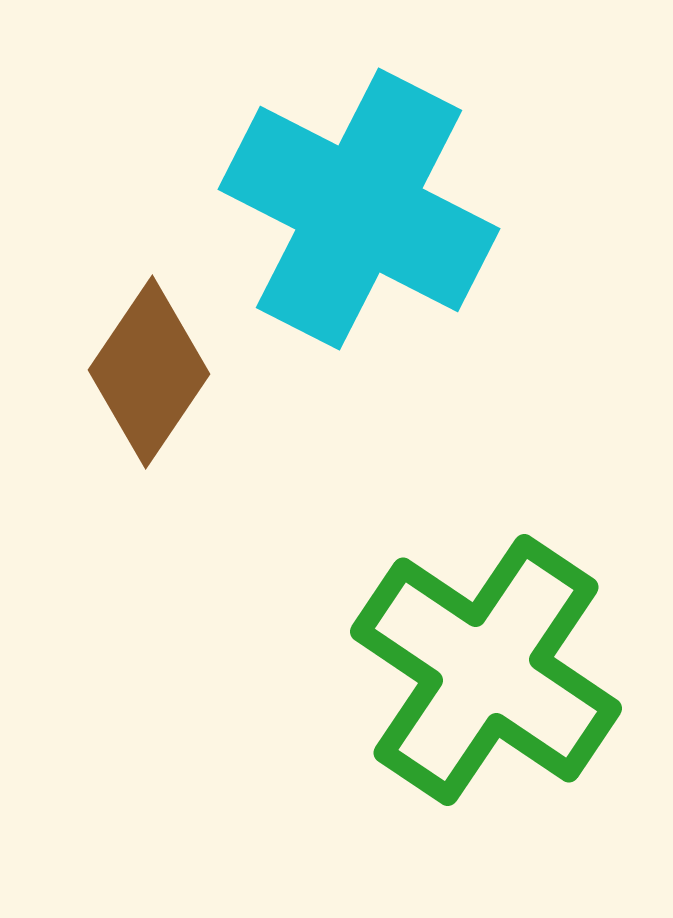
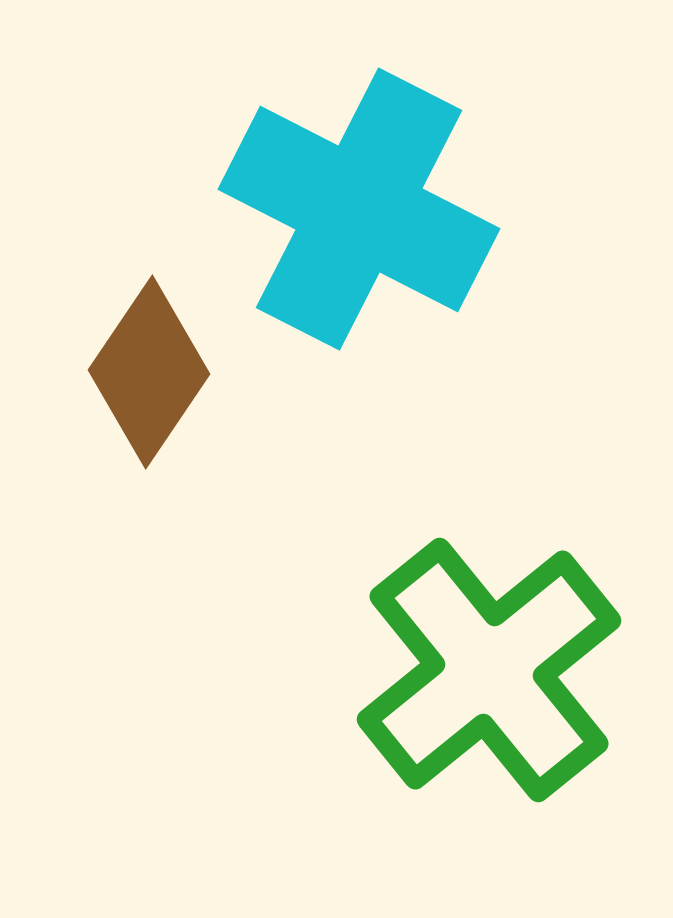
green cross: moved 3 px right; rotated 17 degrees clockwise
